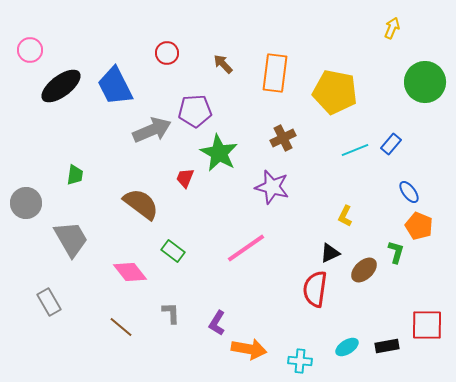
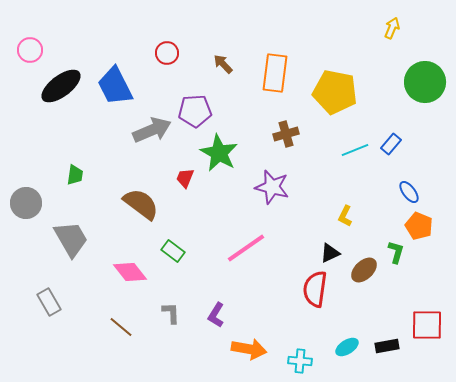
brown cross: moved 3 px right, 4 px up; rotated 10 degrees clockwise
purple L-shape: moved 1 px left, 8 px up
